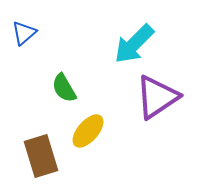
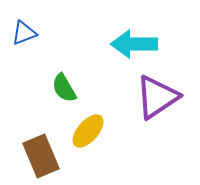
blue triangle: rotated 20 degrees clockwise
cyan arrow: rotated 45 degrees clockwise
brown rectangle: rotated 6 degrees counterclockwise
